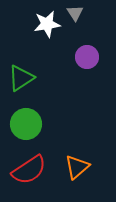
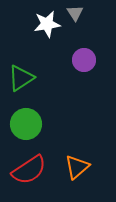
purple circle: moved 3 px left, 3 px down
